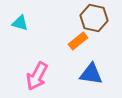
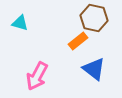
blue triangle: moved 3 px right, 5 px up; rotated 30 degrees clockwise
